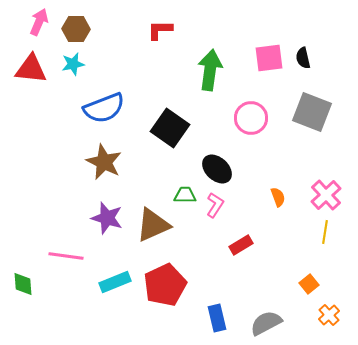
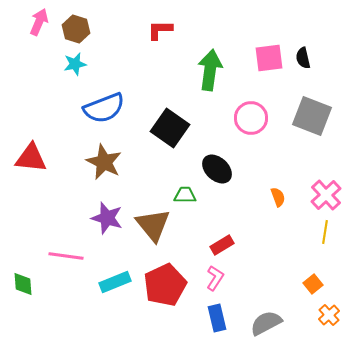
brown hexagon: rotated 16 degrees clockwise
cyan star: moved 2 px right
red triangle: moved 89 px down
gray square: moved 4 px down
pink L-shape: moved 73 px down
brown triangle: rotated 45 degrees counterclockwise
red rectangle: moved 19 px left
orange square: moved 4 px right
